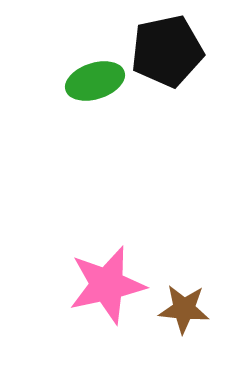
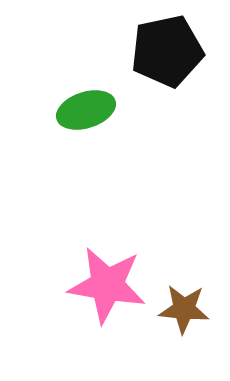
green ellipse: moved 9 px left, 29 px down
pink star: rotated 22 degrees clockwise
